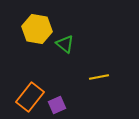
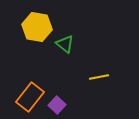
yellow hexagon: moved 2 px up
purple square: rotated 24 degrees counterclockwise
